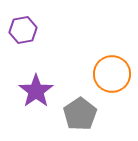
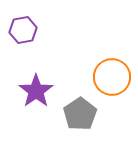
orange circle: moved 3 px down
